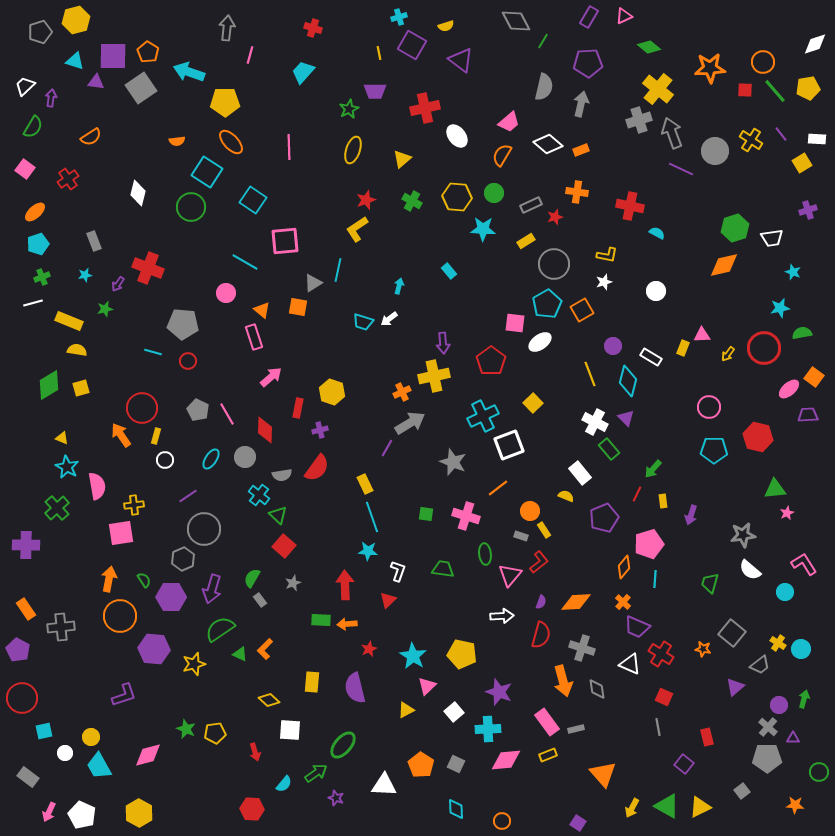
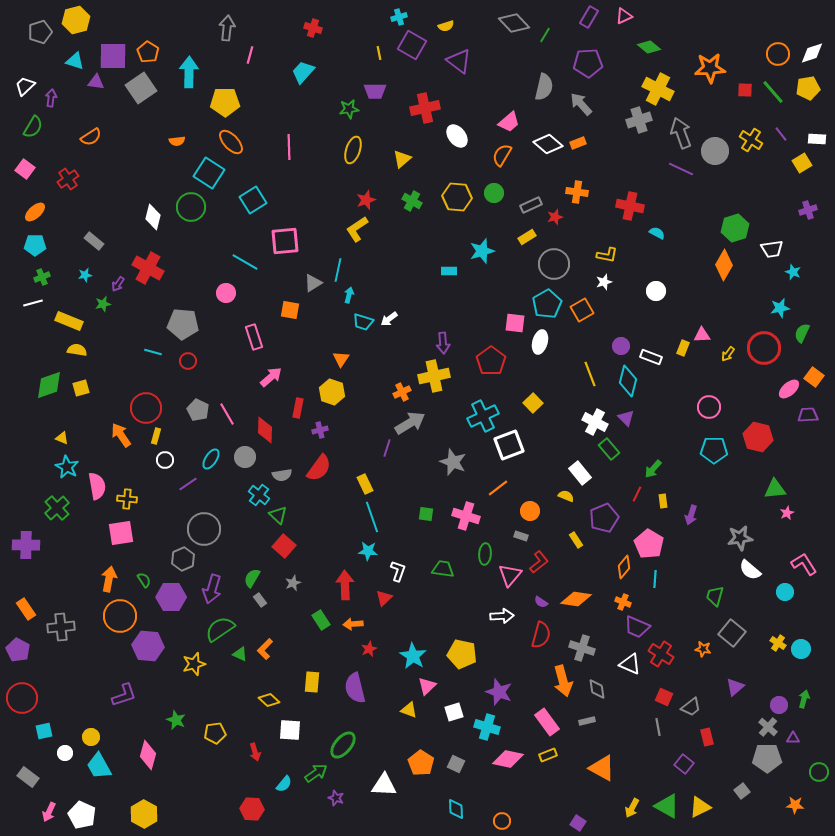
gray diamond at (516, 21): moved 2 px left, 2 px down; rotated 16 degrees counterclockwise
green line at (543, 41): moved 2 px right, 6 px up
white diamond at (815, 44): moved 3 px left, 9 px down
purple triangle at (461, 60): moved 2 px left, 1 px down
orange circle at (763, 62): moved 15 px right, 8 px up
cyan arrow at (189, 72): rotated 72 degrees clockwise
yellow cross at (658, 89): rotated 12 degrees counterclockwise
green line at (775, 91): moved 2 px left, 1 px down
gray arrow at (581, 104): rotated 55 degrees counterclockwise
green star at (349, 109): rotated 18 degrees clockwise
gray arrow at (672, 133): moved 9 px right
orange rectangle at (581, 150): moved 3 px left, 7 px up
cyan square at (207, 172): moved 2 px right, 1 px down
white diamond at (138, 193): moved 15 px right, 24 px down
cyan square at (253, 200): rotated 24 degrees clockwise
cyan star at (483, 229): moved 1 px left, 22 px down; rotated 20 degrees counterclockwise
white trapezoid at (772, 238): moved 11 px down
gray rectangle at (94, 241): rotated 30 degrees counterclockwise
yellow rectangle at (526, 241): moved 1 px right, 4 px up
cyan pentagon at (38, 244): moved 3 px left, 1 px down; rotated 20 degrees clockwise
orange diamond at (724, 265): rotated 48 degrees counterclockwise
red cross at (148, 268): rotated 8 degrees clockwise
cyan rectangle at (449, 271): rotated 49 degrees counterclockwise
cyan arrow at (399, 286): moved 50 px left, 9 px down
orange square at (298, 307): moved 8 px left, 3 px down
green star at (105, 309): moved 2 px left, 5 px up
orange triangle at (262, 310): moved 79 px right, 49 px down; rotated 24 degrees clockwise
green semicircle at (802, 333): rotated 54 degrees counterclockwise
white ellipse at (540, 342): rotated 40 degrees counterclockwise
purple circle at (613, 346): moved 8 px right
white rectangle at (651, 357): rotated 10 degrees counterclockwise
green diamond at (49, 385): rotated 12 degrees clockwise
red circle at (142, 408): moved 4 px right
purple line at (387, 448): rotated 12 degrees counterclockwise
red semicircle at (317, 468): moved 2 px right
purple line at (188, 496): moved 12 px up
yellow cross at (134, 505): moved 7 px left, 6 px up; rotated 12 degrees clockwise
yellow rectangle at (544, 530): moved 32 px right, 10 px down
gray star at (743, 535): moved 3 px left, 3 px down
pink pentagon at (649, 544): rotated 24 degrees counterclockwise
green ellipse at (485, 554): rotated 10 degrees clockwise
green trapezoid at (710, 583): moved 5 px right, 13 px down
red triangle at (388, 600): moved 4 px left, 2 px up
purple semicircle at (541, 602): rotated 104 degrees clockwise
orange diamond at (576, 602): moved 3 px up; rotated 12 degrees clockwise
orange cross at (623, 602): rotated 21 degrees counterclockwise
green rectangle at (321, 620): rotated 54 degrees clockwise
orange arrow at (347, 624): moved 6 px right
purple hexagon at (154, 649): moved 6 px left, 3 px up
gray trapezoid at (760, 665): moved 69 px left, 42 px down
yellow triangle at (406, 710): moved 3 px right; rotated 48 degrees clockwise
white square at (454, 712): rotated 24 degrees clockwise
green star at (186, 729): moved 10 px left, 9 px up
cyan cross at (488, 729): moved 1 px left, 2 px up; rotated 20 degrees clockwise
gray rectangle at (576, 729): moved 11 px right, 8 px up
pink diamond at (148, 755): rotated 60 degrees counterclockwise
pink diamond at (506, 760): moved 2 px right, 1 px up; rotated 16 degrees clockwise
orange pentagon at (421, 765): moved 2 px up
orange triangle at (603, 774): moved 1 px left, 6 px up; rotated 20 degrees counterclockwise
yellow hexagon at (139, 813): moved 5 px right, 1 px down
